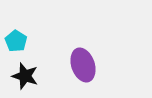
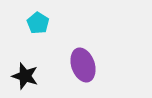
cyan pentagon: moved 22 px right, 18 px up
